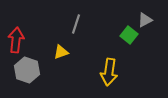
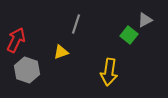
red arrow: rotated 20 degrees clockwise
